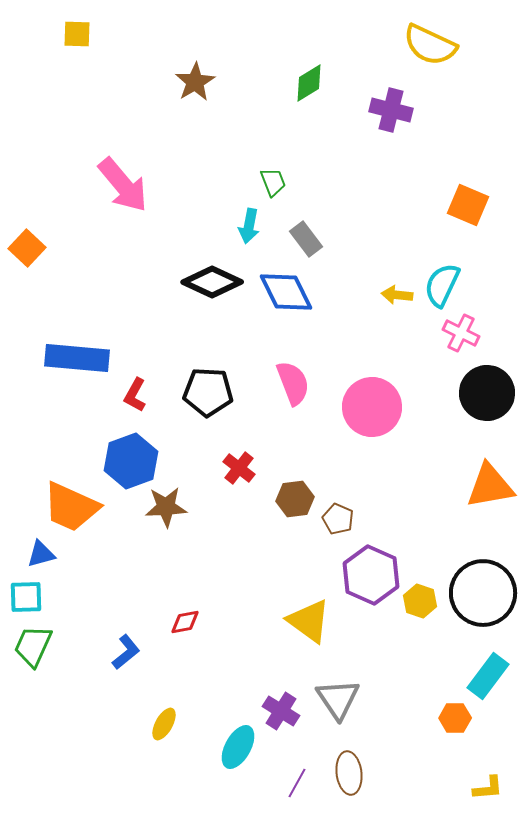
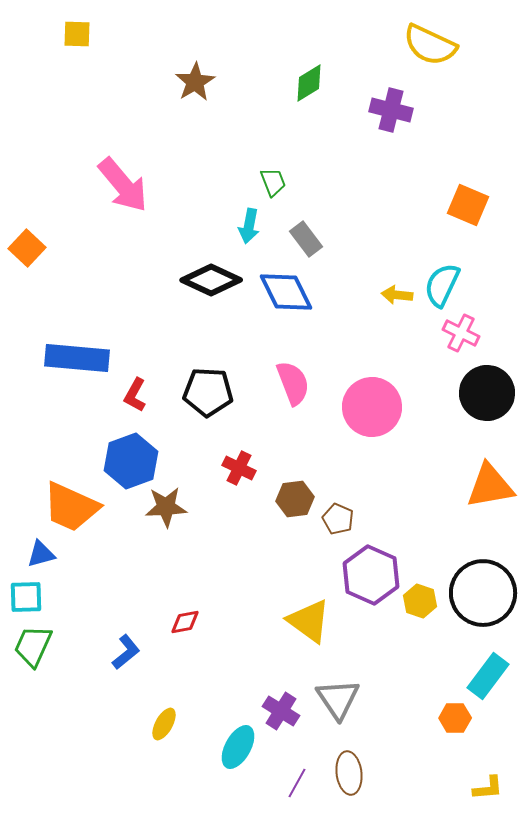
black diamond at (212, 282): moved 1 px left, 2 px up
red cross at (239, 468): rotated 12 degrees counterclockwise
